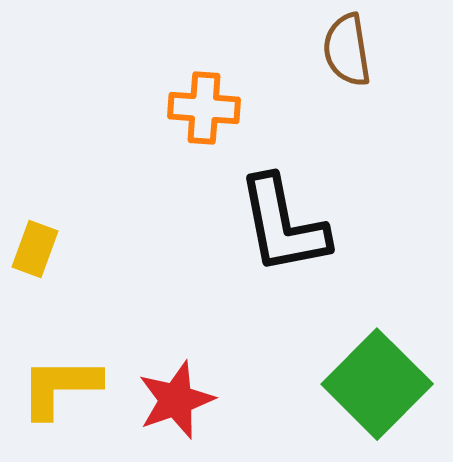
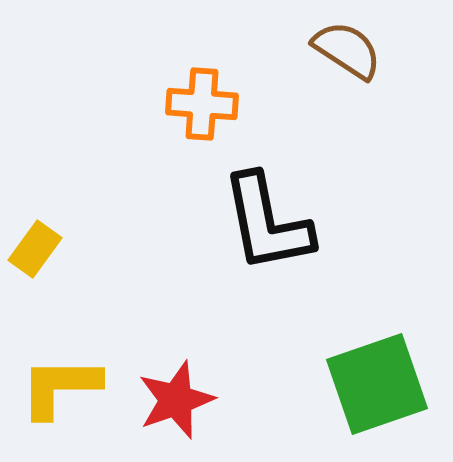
brown semicircle: rotated 132 degrees clockwise
orange cross: moved 2 px left, 4 px up
black L-shape: moved 16 px left, 2 px up
yellow rectangle: rotated 16 degrees clockwise
green square: rotated 26 degrees clockwise
